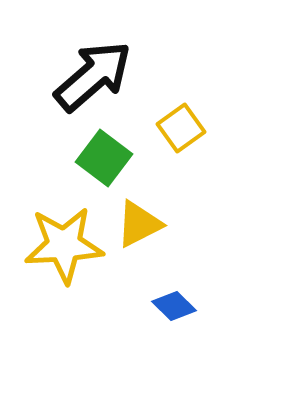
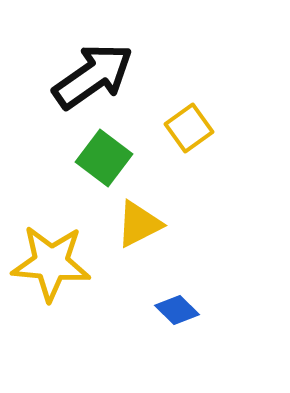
black arrow: rotated 6 degrees clockwise
yellow square: moved 8 px right
yellow star: moved 13 px left, 18 px down; rotated 8 degrees clockwise
blue diamond: moved 3 px right, 4 px down
